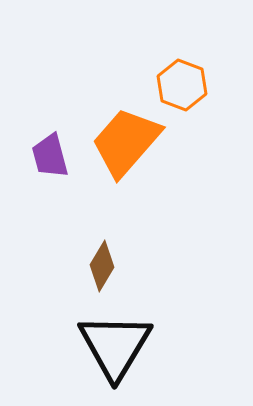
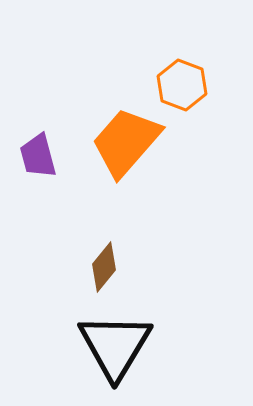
purple trapezoid: moved 12 px left
brown diamond: moved 2 px right, 1 px down; rotated 9 degrees clockwise
